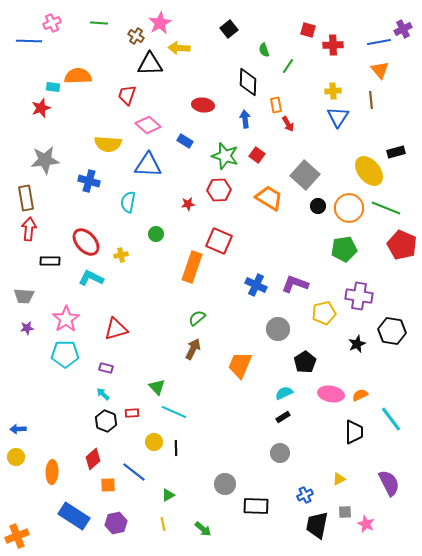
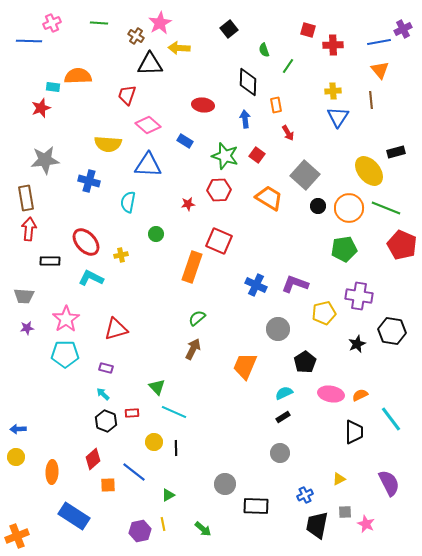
red arrow at (288, 124): moved 9 px down
orange trapezoid at (240, 365): moved 5 px right, 1 px down
purple hexagon at (116, 523): moved 24 px right, 8 px down
